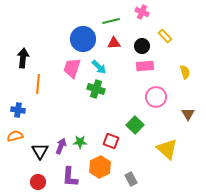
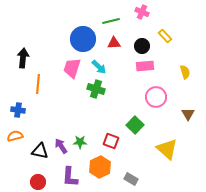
purple arrow: rotated 56 degrees counterclockwise
black triangle: rotated 48 degrees counterclockwise
gray rectangle: rotated 32 degrees counterclockwise
